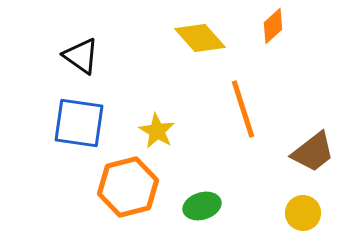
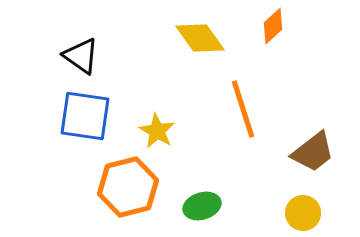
yellow diamond: rotated 6 degrees clockwise
blue square: moved 6 px right, 7 px up
